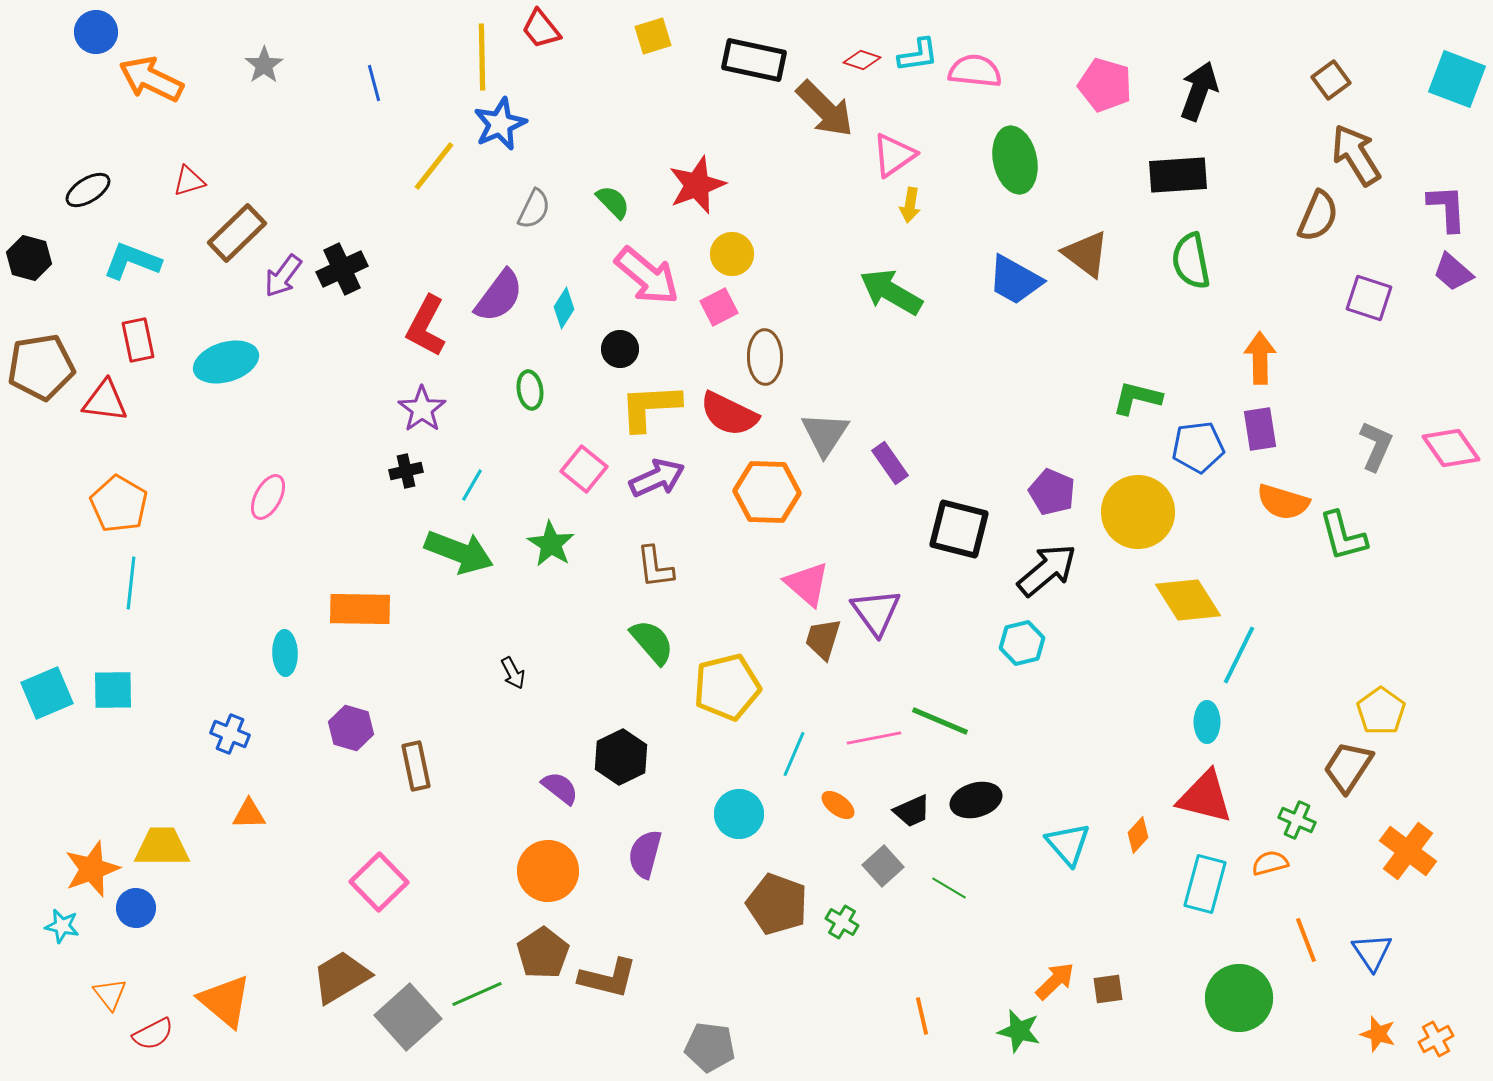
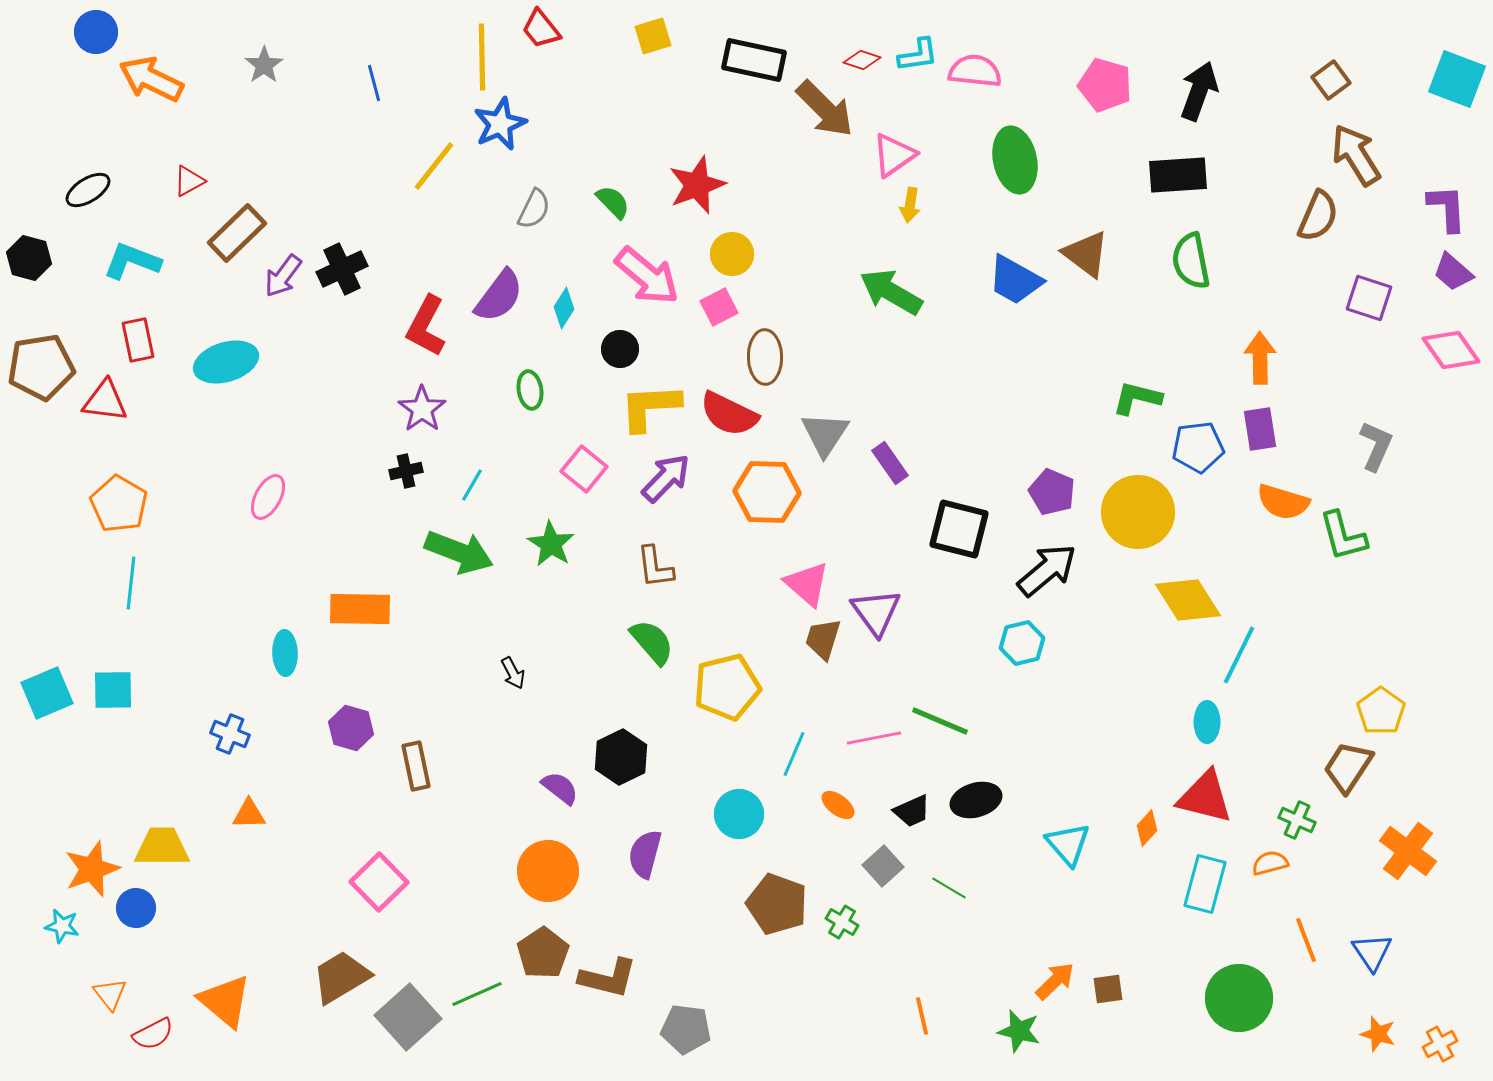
red triangle at (189, 181): rotated 12 degrees counterclockwise
pink diamond at (1451, 448): moved 98 px up
purple arrow at (657, 478): moved 9 px right; rotated 22 degrees counterclockwise
orange diamond at (1138, 835): moved 9 px right, 7 px up
orange cross at (1436, 1039): moved 4 px right, 5 px down
gray pentagon at (710, 1047): moved 24 px left, 18 px up
